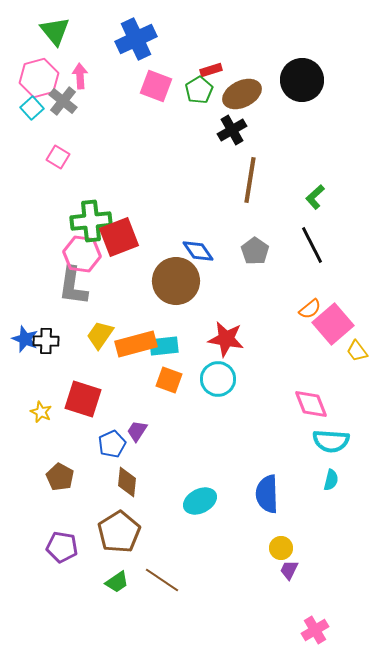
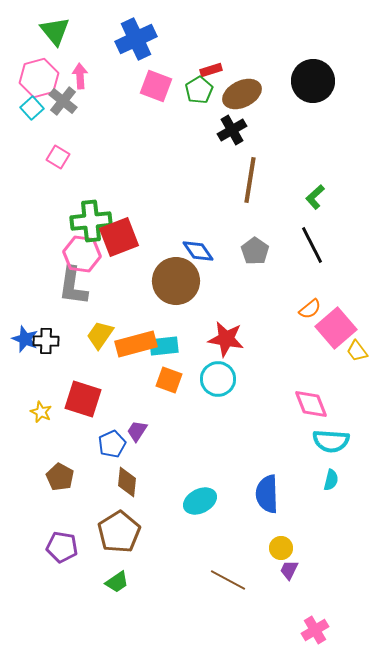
black circle at (302, 80): moved 11 px right, 1 px down
pink square at (333, 324): moved 3 px right, 4 px down
brown line at (162, 580): moved 66 px right; rotated 6 degrees counterclockwise
